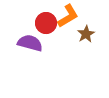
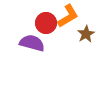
purple semicircle: moved 2 px right
